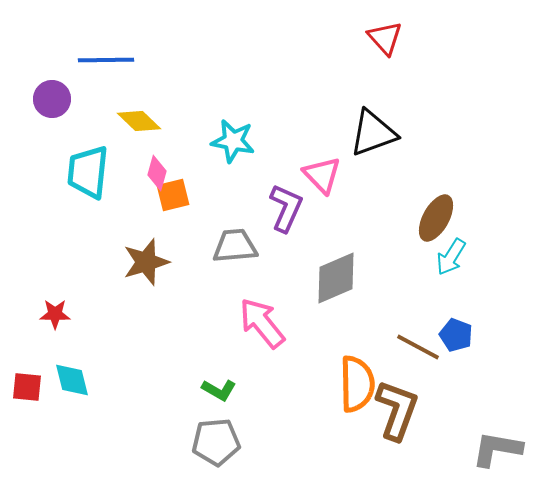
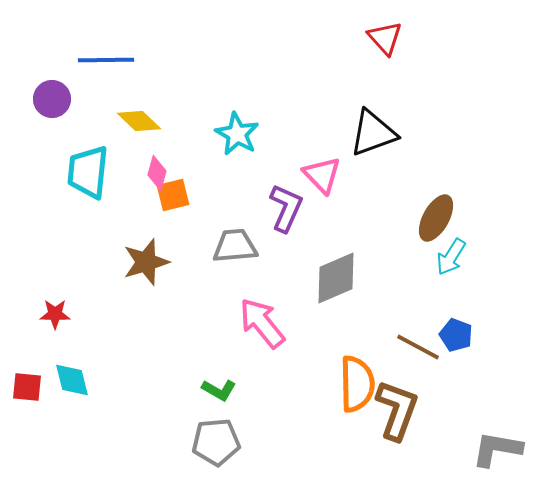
cyan star: moved 4 px right, 7 px up; rotated 18 degrees clockwise
